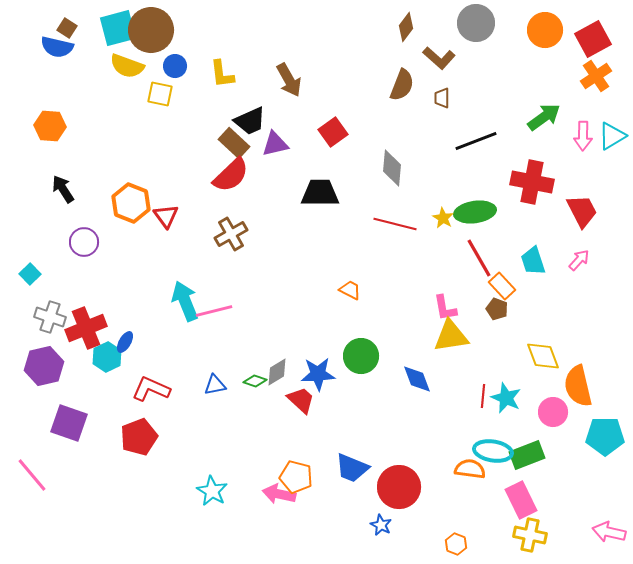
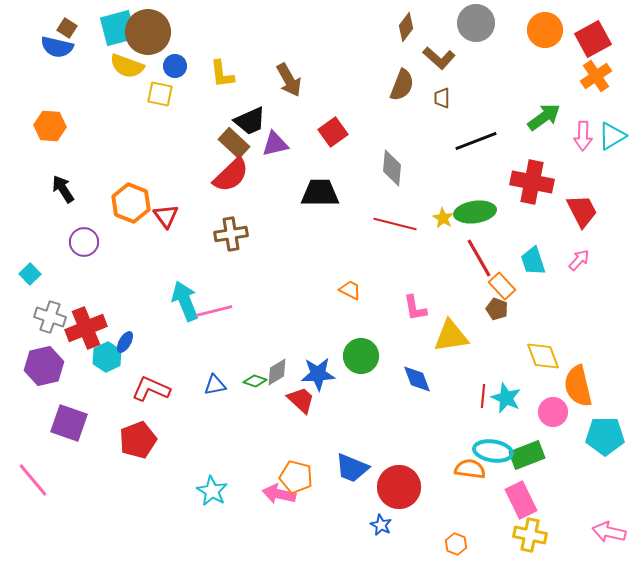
brown circle at (151, 30): moved 3 px left, 2 px down
brown cross at (231, 234): rotated 20 degrees clockwise
pink L-shape at (445, 308): moved 30 px left
red pentagon at (139, 437): moved 1 px left, 3 px down
pink line at (32, 475): moved 1 px right, 5 px down
